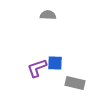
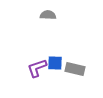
gray rectangle: moved 14 px up
